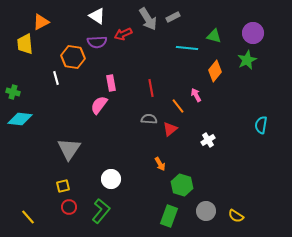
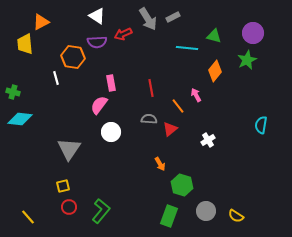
white circle: moved 47 px up
